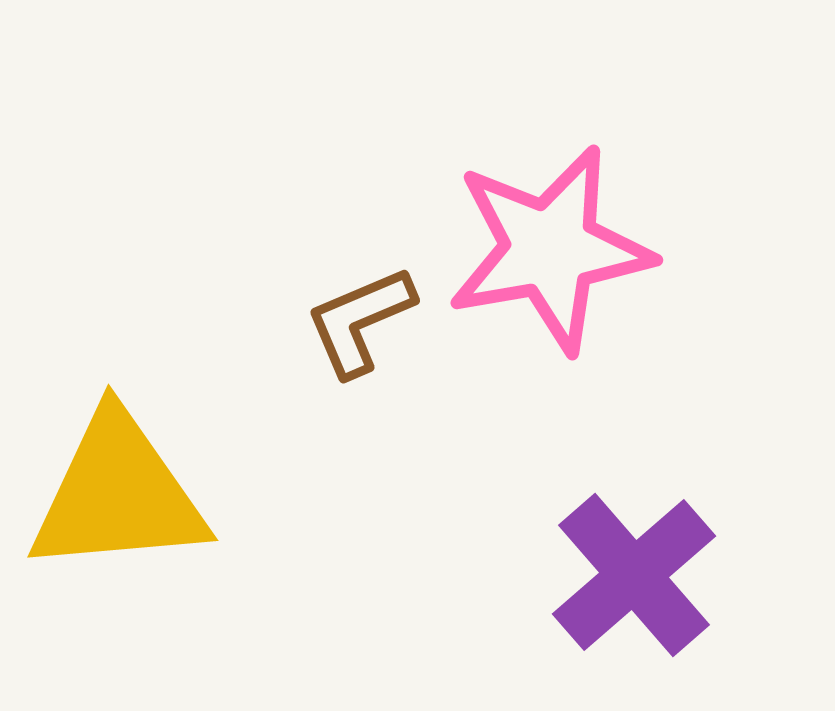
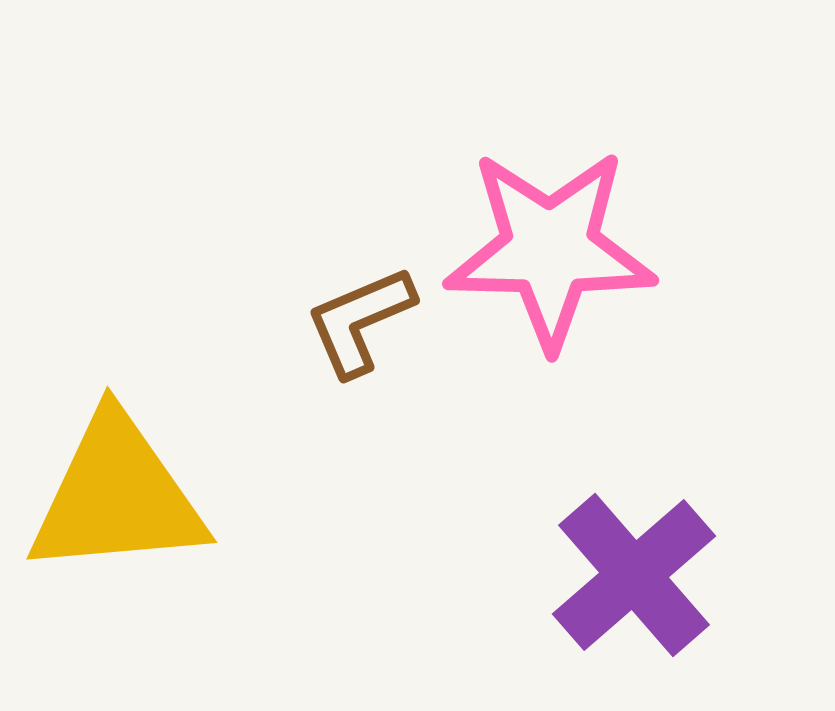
pink star: rotated 11 degrees clockwise
yellow triangle: moved 1 px left, 2 px down
